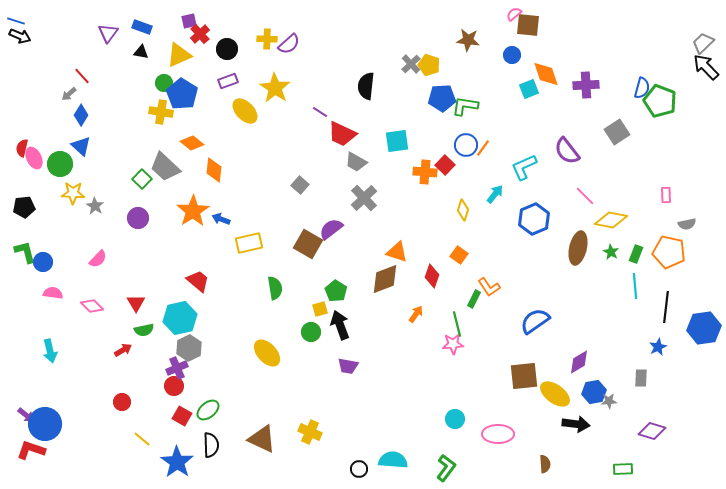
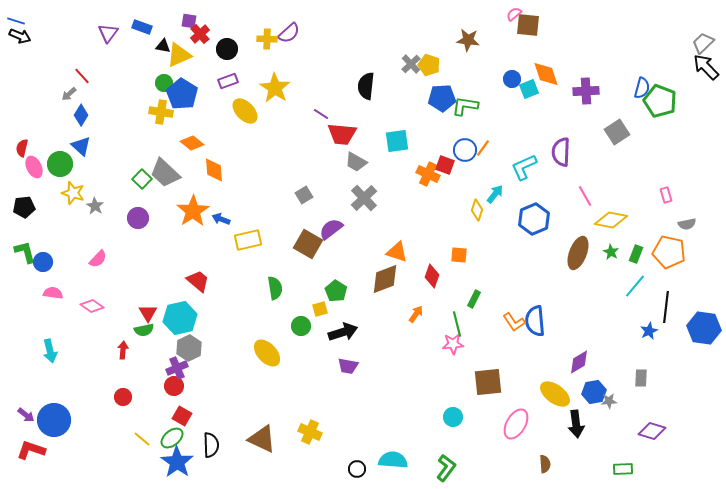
purple square at (189, 21): rotated 21 degrees clockwise
purple semicircle at (289, 44): moved 11 px up
black triangle at (141, 52): moved 22 px right, 6 px up
blue circle at (512, 55): moved 24 px down
purple cross at (586, 85): moved 6 px down
purple line at (320, 112): moved 1 px right, 2 px down
red trapezoid at (342, 134): rotated 20 degrees counterclockwise
blue circle at (466, 145): moved 1 px left, 5 px down
purple semicircle at (567, 151): moved 6 px left, 1 px down; rotated 40 degrees clockwise
pink ellipse at (34, 158): moved 9 px down
red square at (445, 165): rotated 24 degrees counterclockwise
gray trapezoid at (165, 167): moved 6 px down
orange diamond at (214, 170): rotated 10 degrees counterclockwise
orange cross at (425, 172): moved 3 px right, 2 px down; rotated 20 degrees clockwise
gray square at (300, 185): moved 4 px right, 10 px down; rotated 18 degrees clockwise
yellow star at (73, 193): rotated 15 degrees clockwise
pink rectangle at (666, 195): rotated 14 degrees counterclockwise
pink line at (585, 196): rotated 15 degrees clockwise
yellow diamond at (463, 210): moved 14 px right
yellow rectangle at (249, 243): moved 1 px left, 3 px up
brown ellipse at (578, 248): moved 5 px down; rotated 8 degrees clockwise
orange square at (459, 255): rotated 30 degrees counterclockwise
cyan line at (635, 286): rotated 45 degrees clockwise
orange L-shape at (489, 287): moved 25 px right, 35 px down
red triangle at (136, 303): moved 12 px right, 10 px down
pink diamond at (92, 306): rotated 10 degrees counterclockwise
blue semicircle at (535, 321): rotated 60 degrees counterclockwise
black arrow at (340, 325): moved 3 px right, 7 px down; rotated 92 degrees clockwise
blue hexagon at (704, 328): rotated 16 degrees clockwise
green circle at (311, 332): moved 10 px left, 6 px up
blue star at (658, 347): moved 9 px left, 16 px up
red arrow at (123, 350): rotated 54 degrees counterclockwise
brown square at (524, 376): moved 36 px left, 6 px down
red circle at (122, 402): moved 1 px right, 5 px up
green ellipse at (208, 410): moved 36 px left, 28 px down
cyan circle at (455, 419): moved 2 px left, 2 px up
blue circle at (45, 424): moved 9 px right, 4 px up
black arrow at (576, 424): rotated 76 degrees clockwise
pink ellipse at (498, 434): moved 18 px right, 10 px up; rotated 60 degrees counterclockwise
black circle at (359, 469): moved 2 px left
